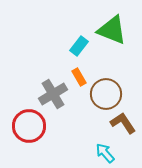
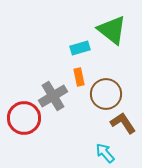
green triangle: rotated 16 degrees clockwise
cyan rectangle: moved 1 px right, 2 px down; rotated 36 degrees clockwise
orange rectangle: rotated 18 degrees clockwise
gray cross: moved 2 px down
red circle: moved 5 px left, 8 px up
